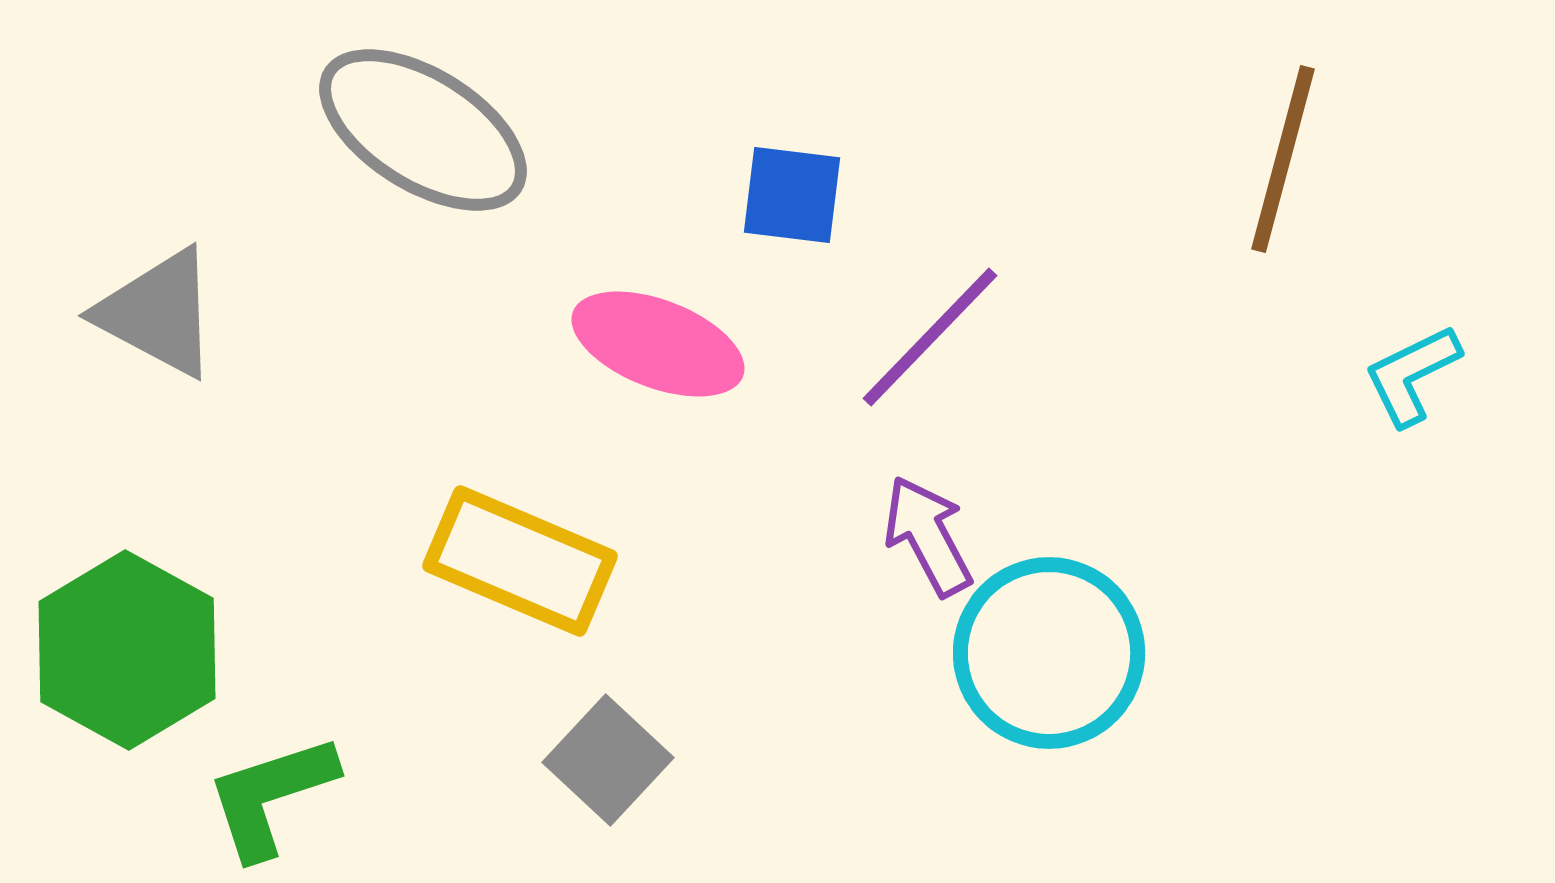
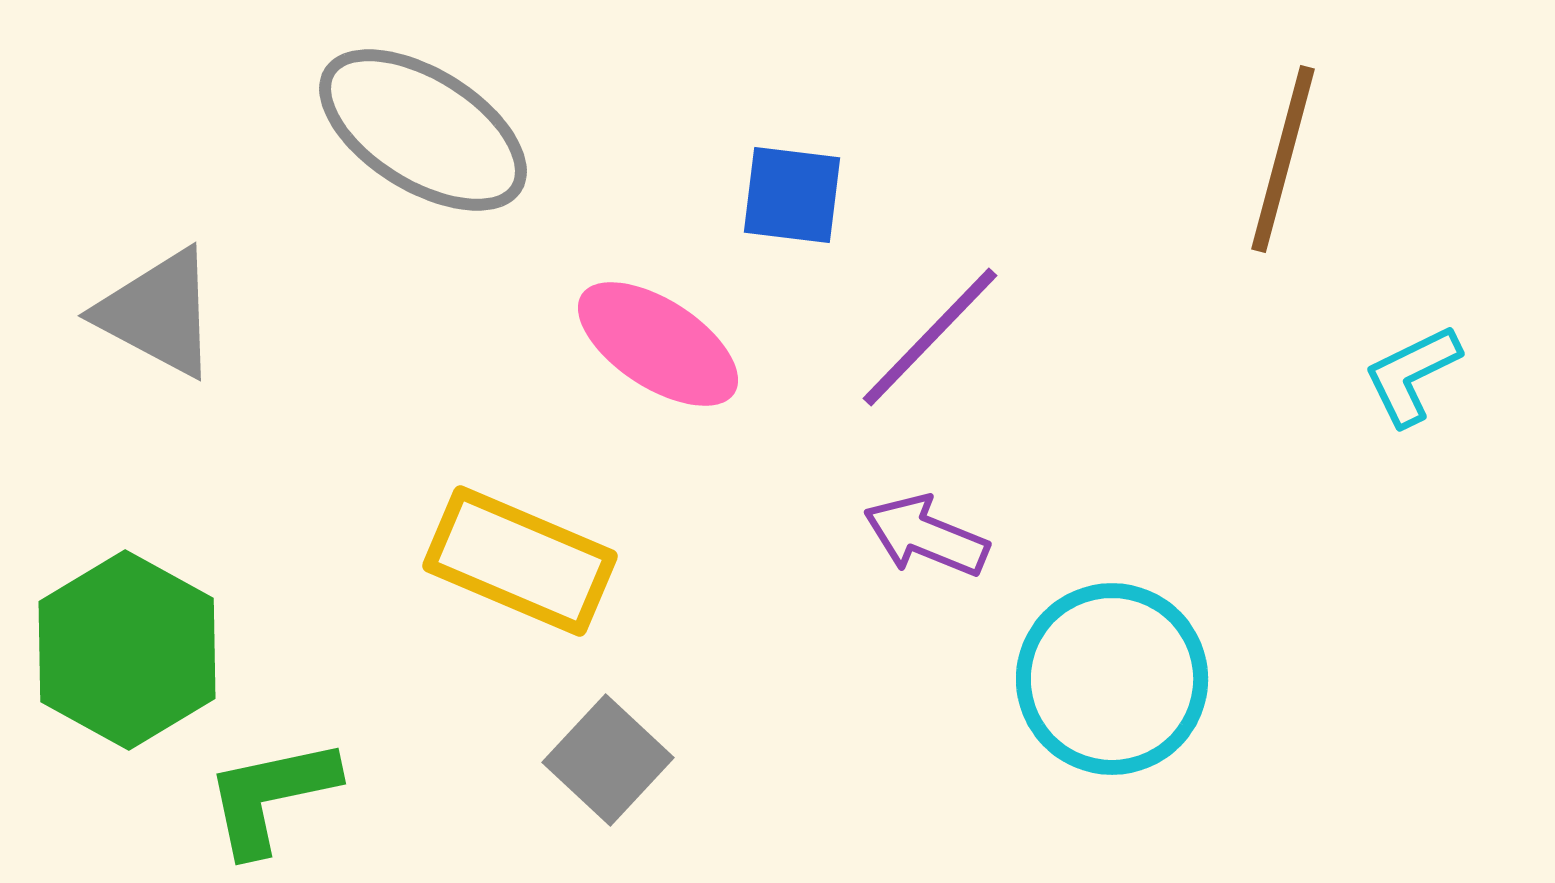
pink ellipse: rotated 12 degrees clockwise
purple arrow: moved 2 px left; rotated 40 degrees counterclockwise
cyan circle: moved 63 px right, 26 px down
green L-shape: rotated 6 degrees clockwise
